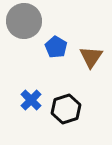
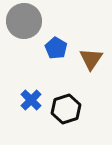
blue pentagon: moved 1 px down
brown triangle: moved 2 px down
